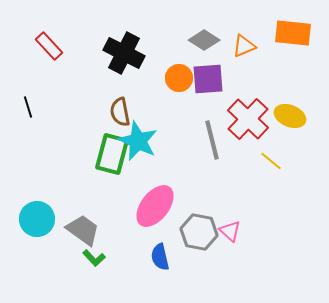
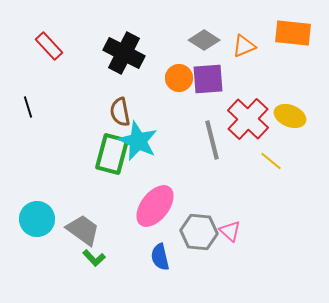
gray hexagon: rotated 6 degrees counterclockwise
